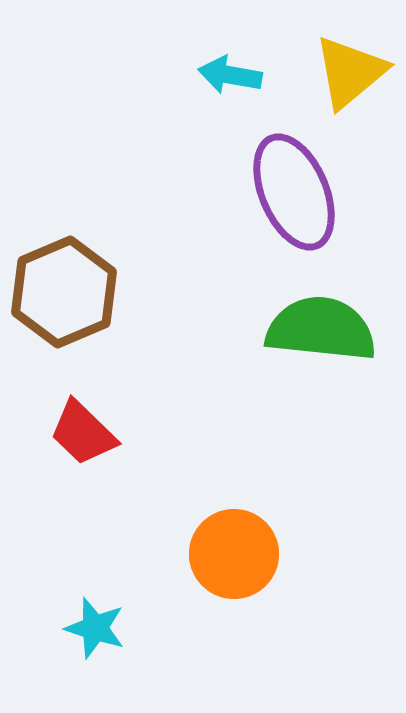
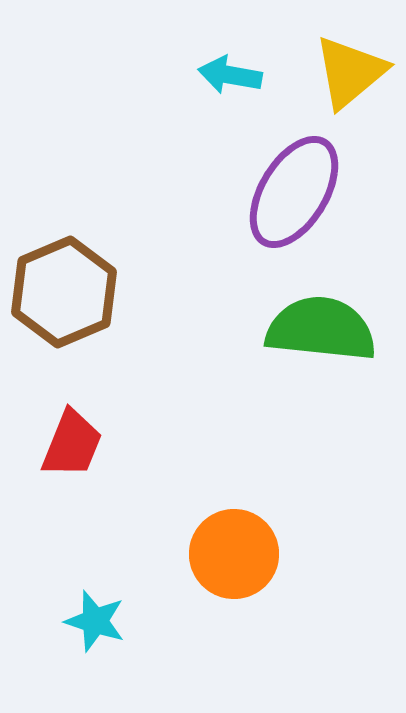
purple ellipse: rotated 54 degrees clockwise
red trapezoid: moved 11 px left, 11 px down; rotated 112 degrees counterclockwise
cyan star: moved 7 px up
